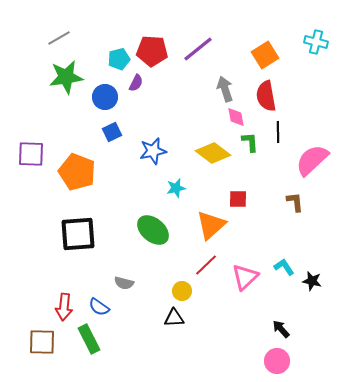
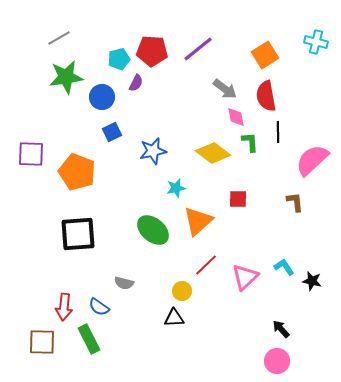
gray arrow: rotated 145 degrees clockwise
blue circle: moved 3 px left
orange triangle: moved 13 px left, 4 px up
